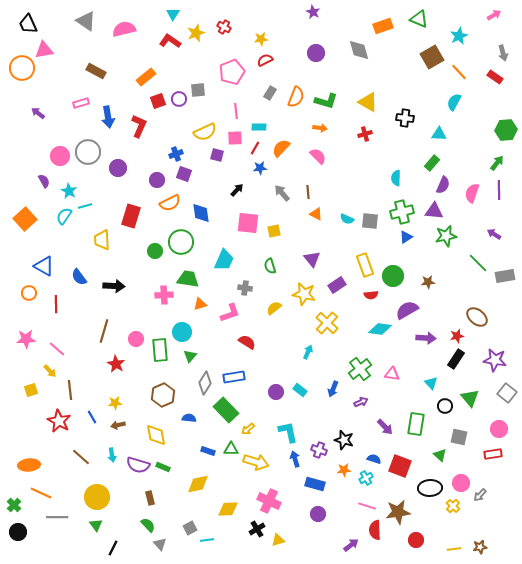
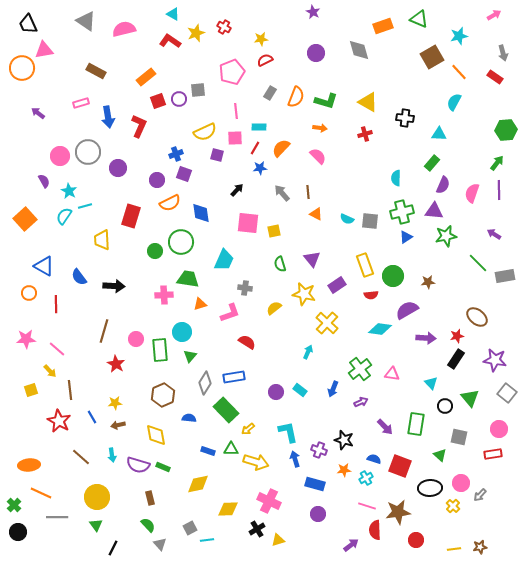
cyan triangle at (173, 14): rotated 32 degrees counterclockwise
cyan star at (459, 36): rotated 12 degrees clockwise
green semicircle at (270, 266): moved 10 px right, 2 px up
